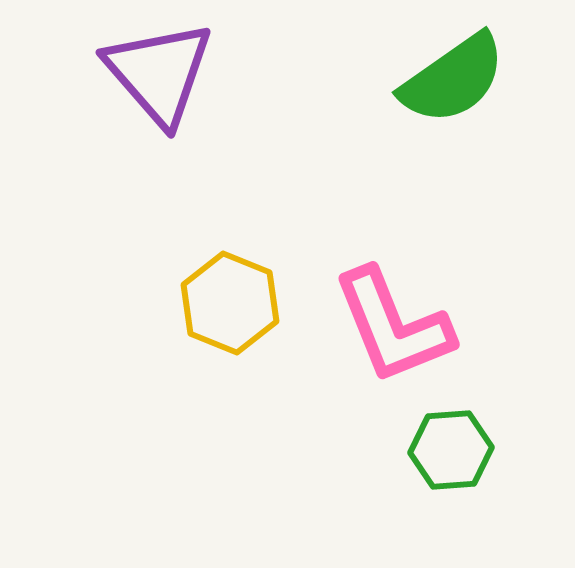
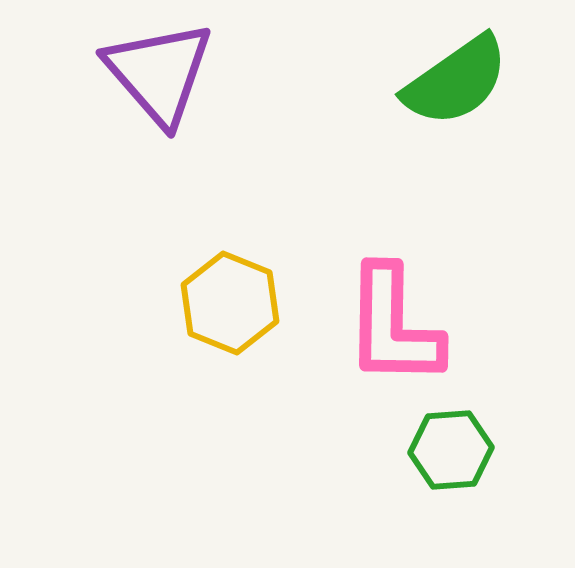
green semicircle: moved 3 px right, 2 px down
pink L-shape: rotated 23 degrees clockwise
